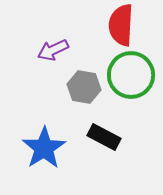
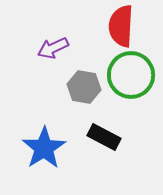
red semicircle: moved 1 px down
purple arrow: moved 2 px up
